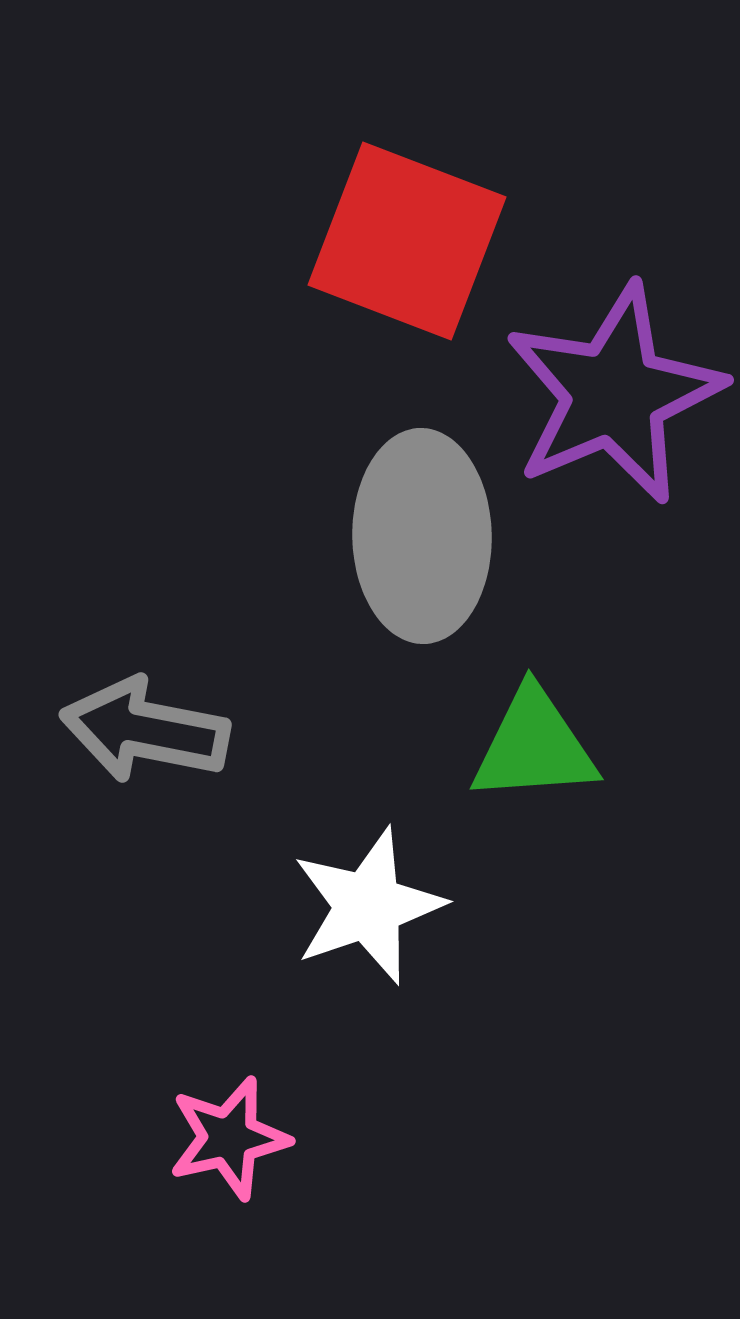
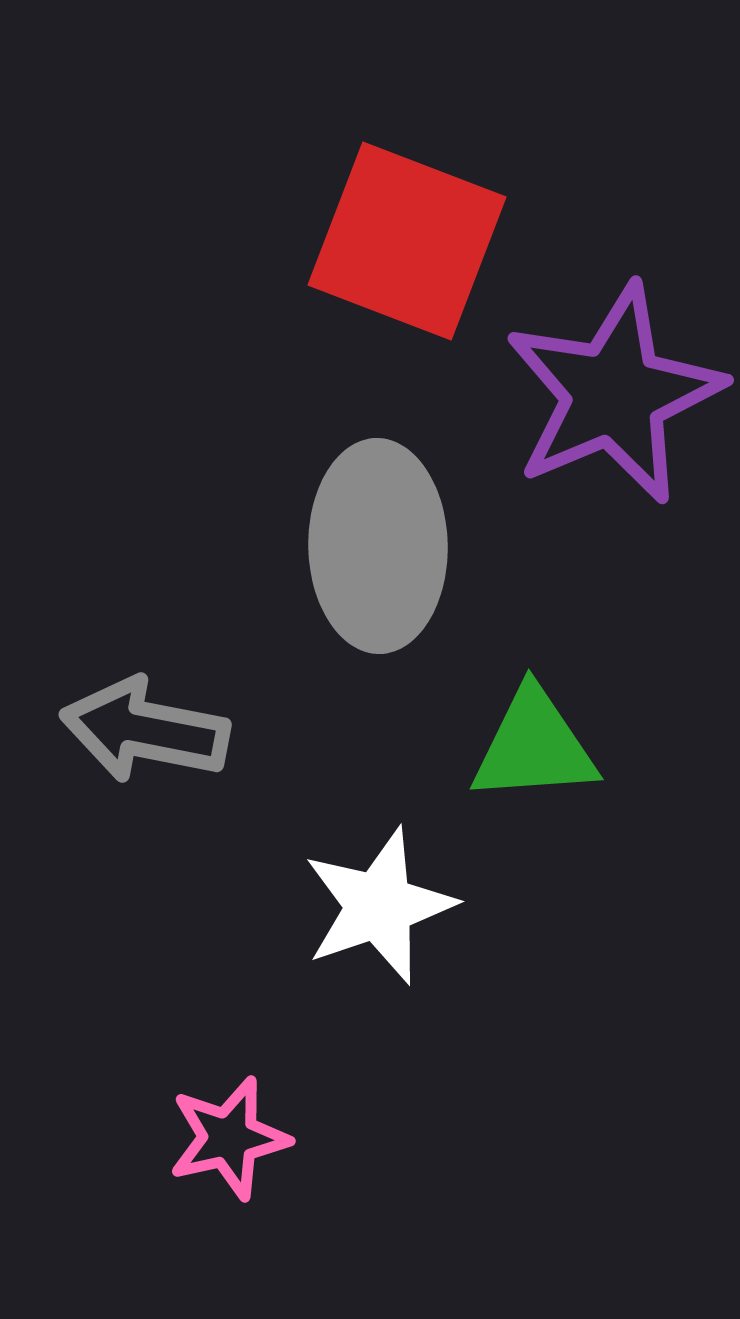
gray ellipse: moved 44 px left, 10 px down
white star: moved 11 px right
